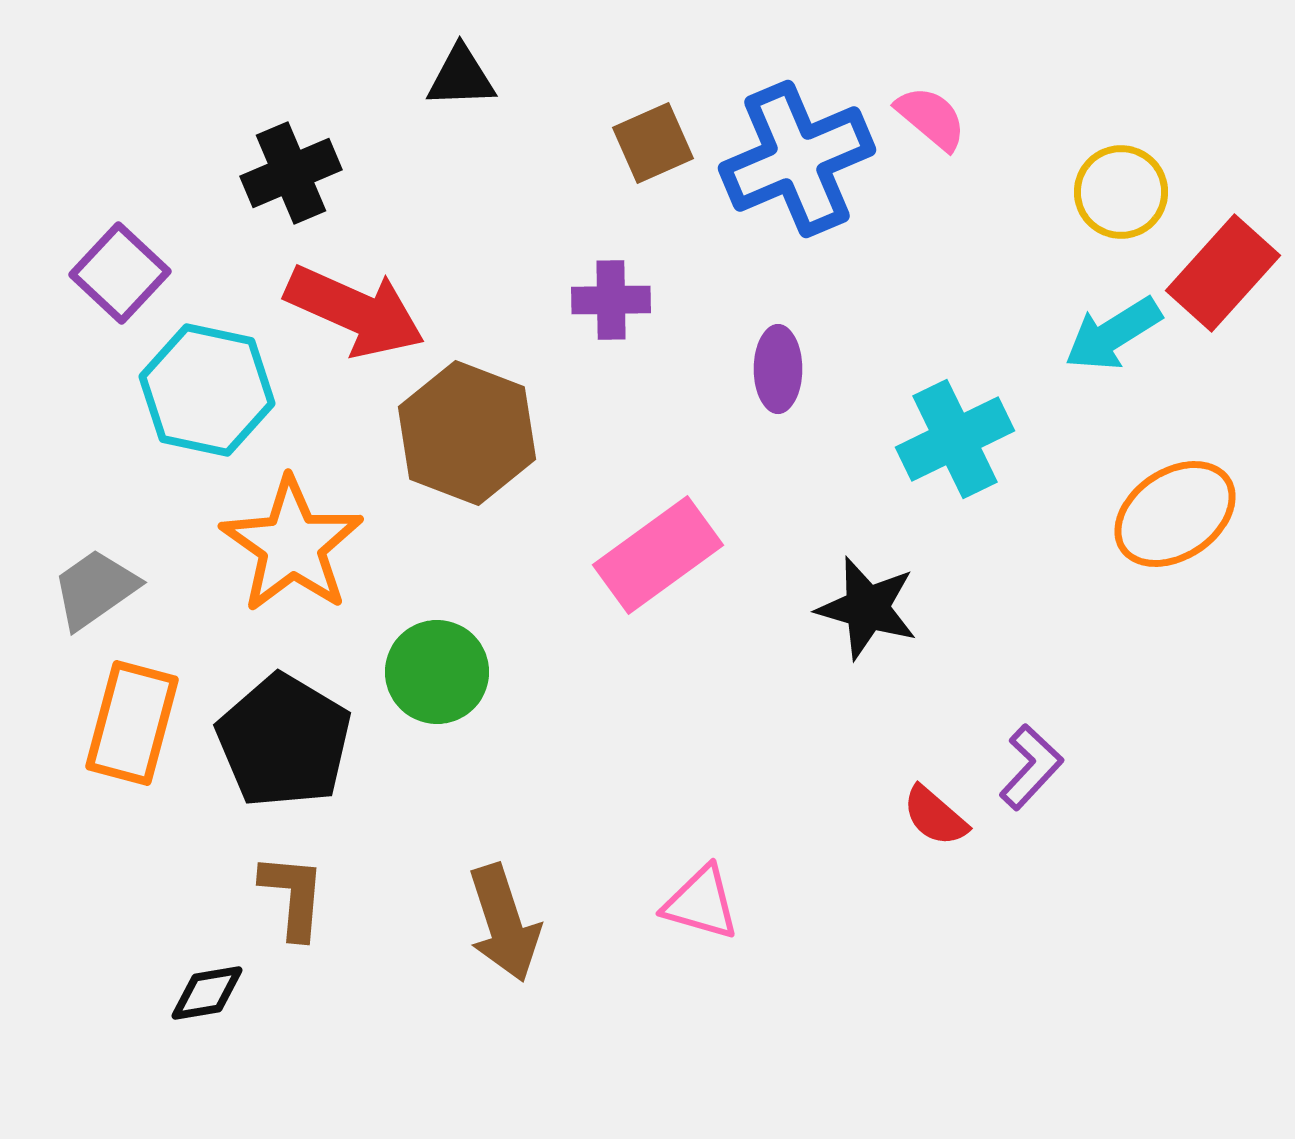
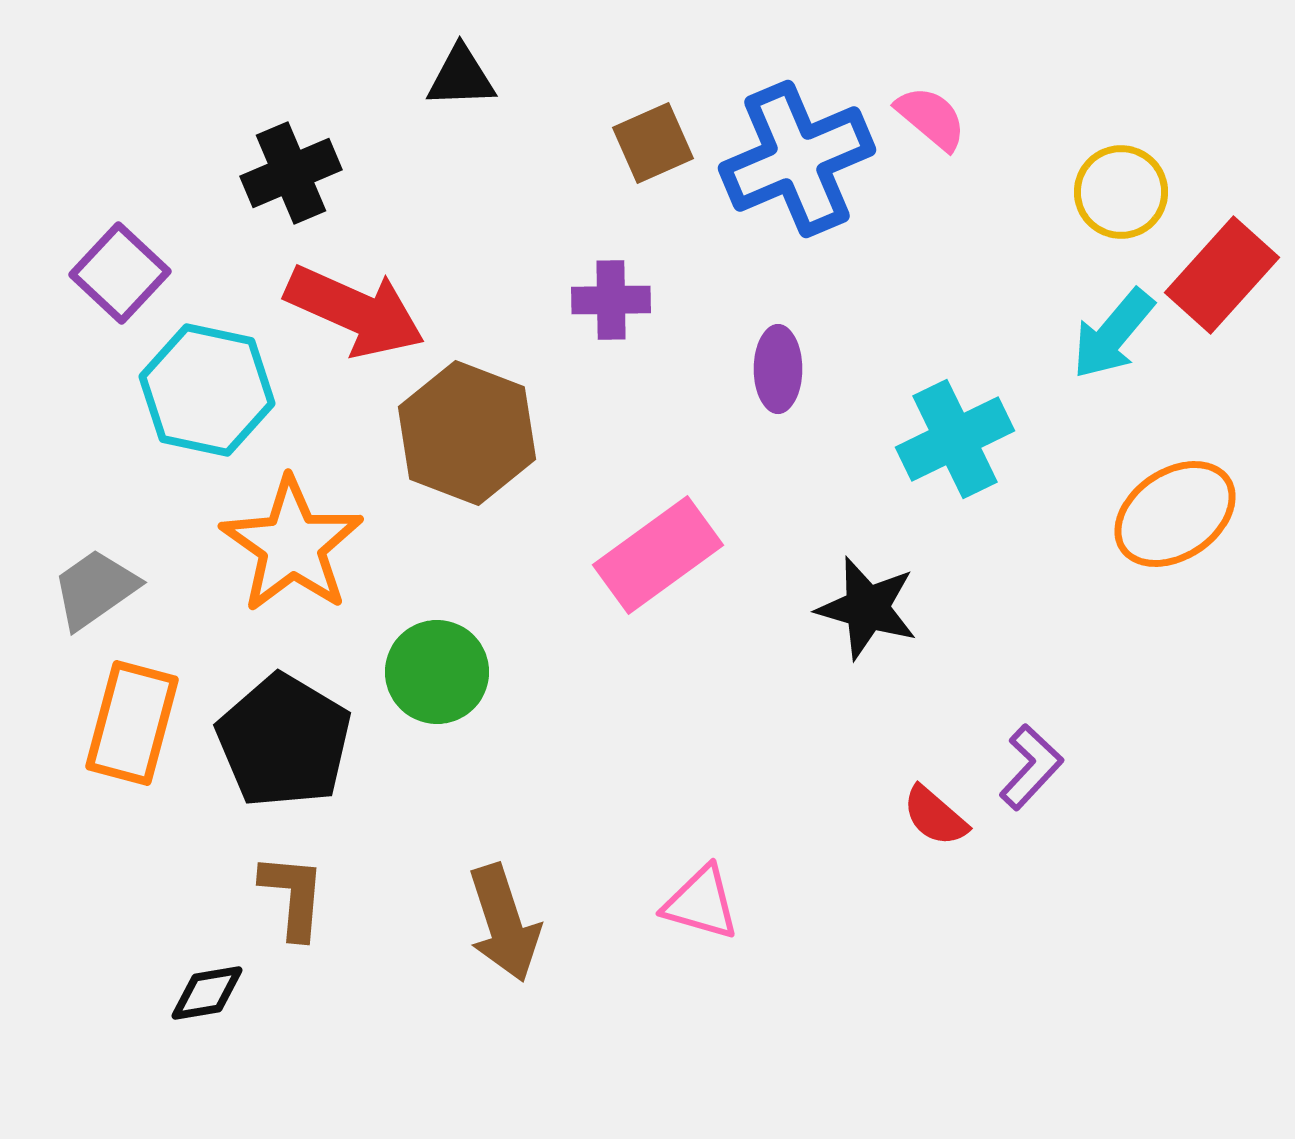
red rectangle: moved 1 px left, 2 px down
cyan arrow: rotated 18 degrees counterclockwise
